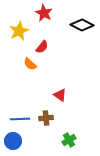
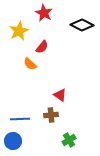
brown cross: moved 5 px right, 3 px up
